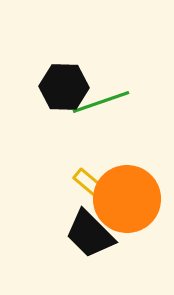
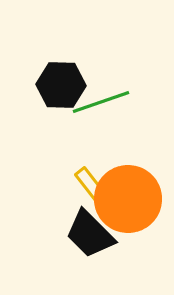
black hexagon: moved 3 px left, 2 px up
yellow rectangle: rotated 12 degrees clockwise
orange circle: moved 1 px right
